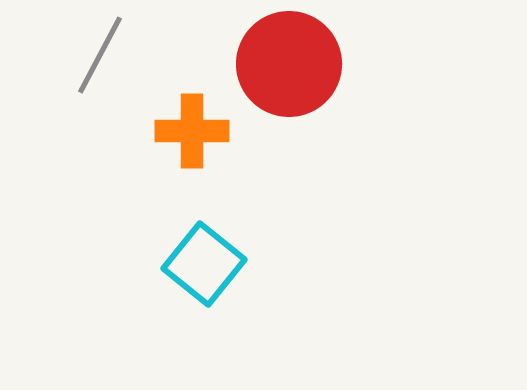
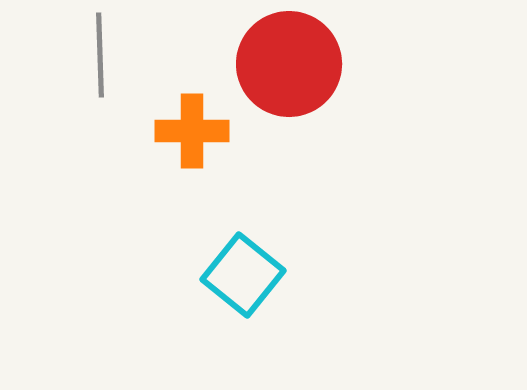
gray line: rotated 30 degrees counterclockwise
cyan square: moved 39 px right, 11 px down
